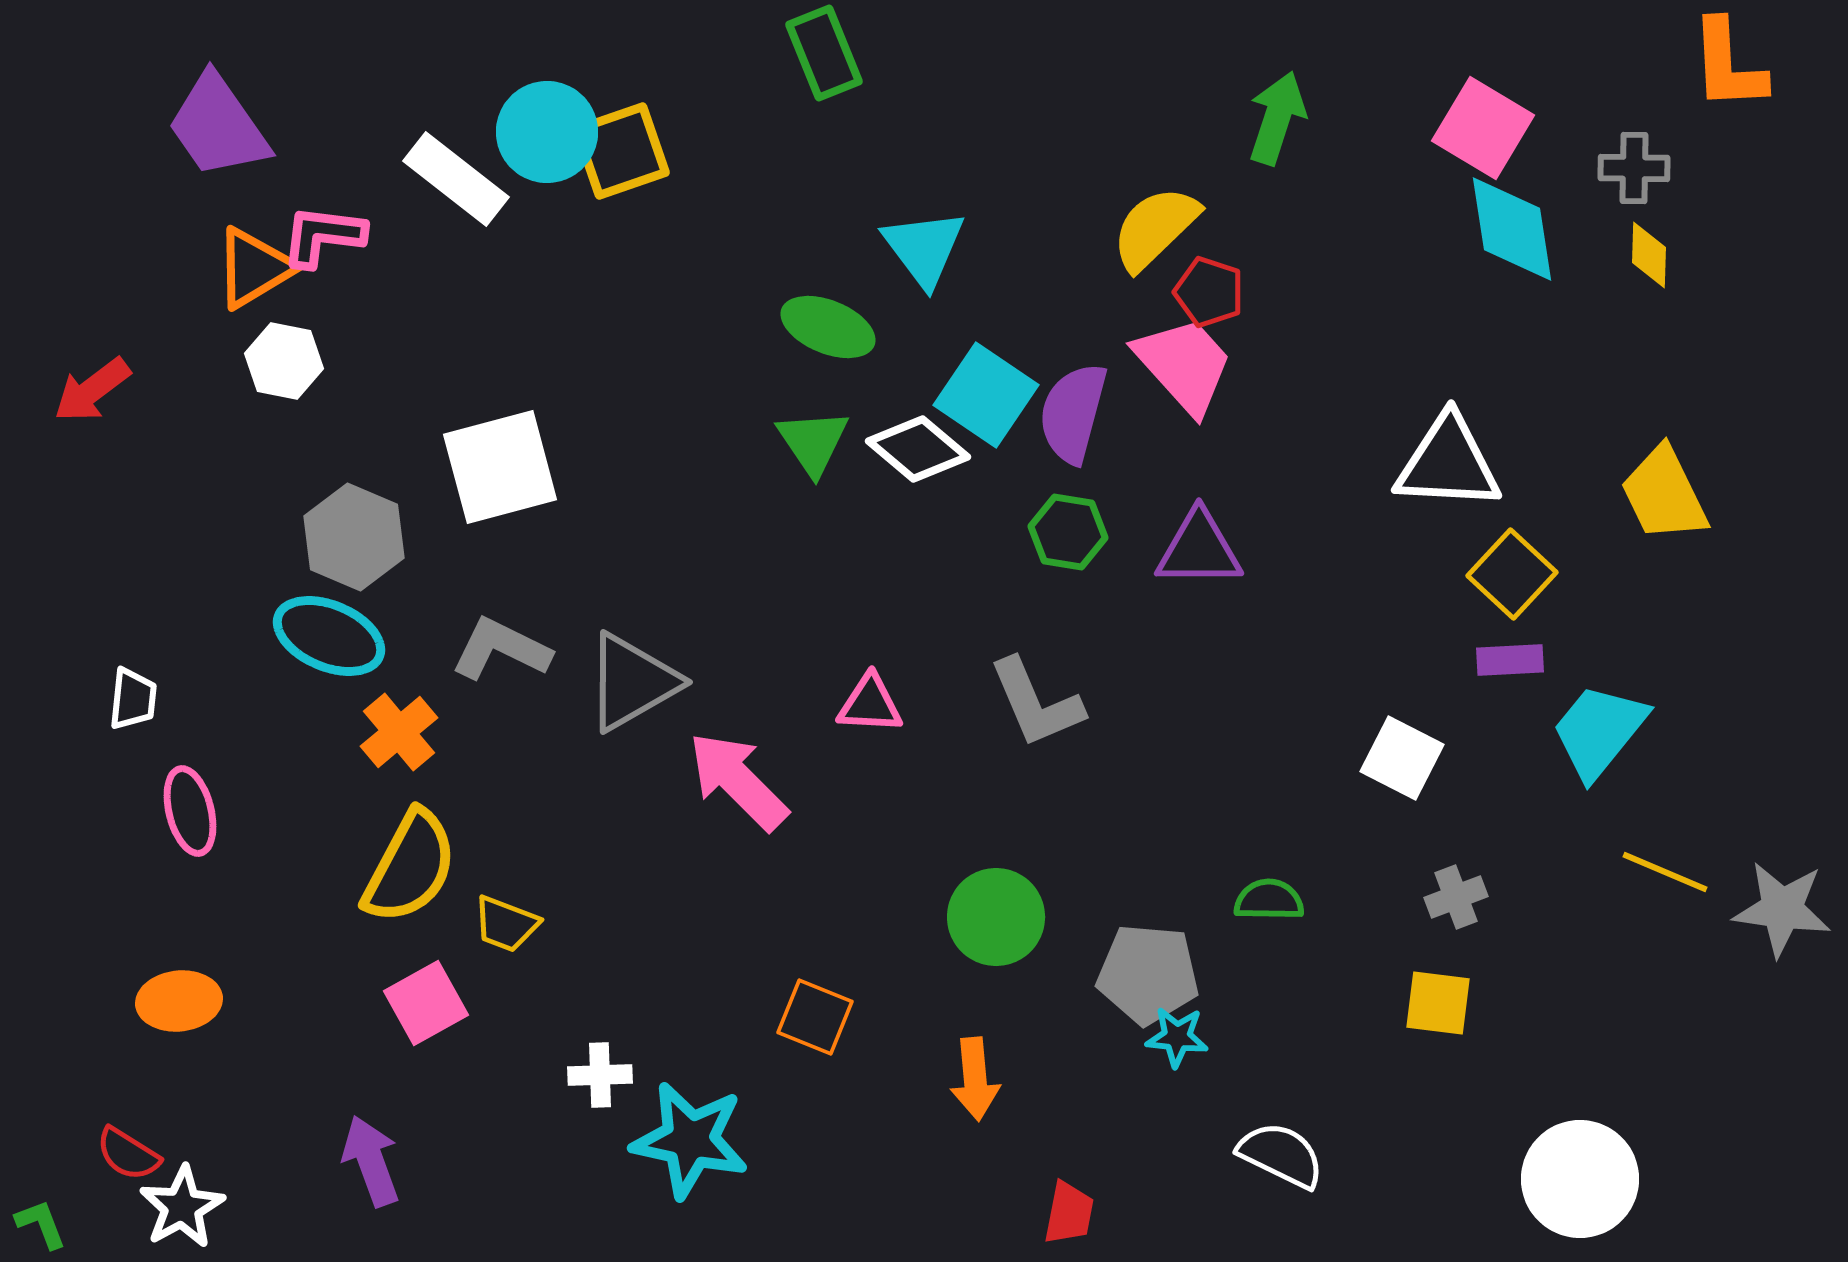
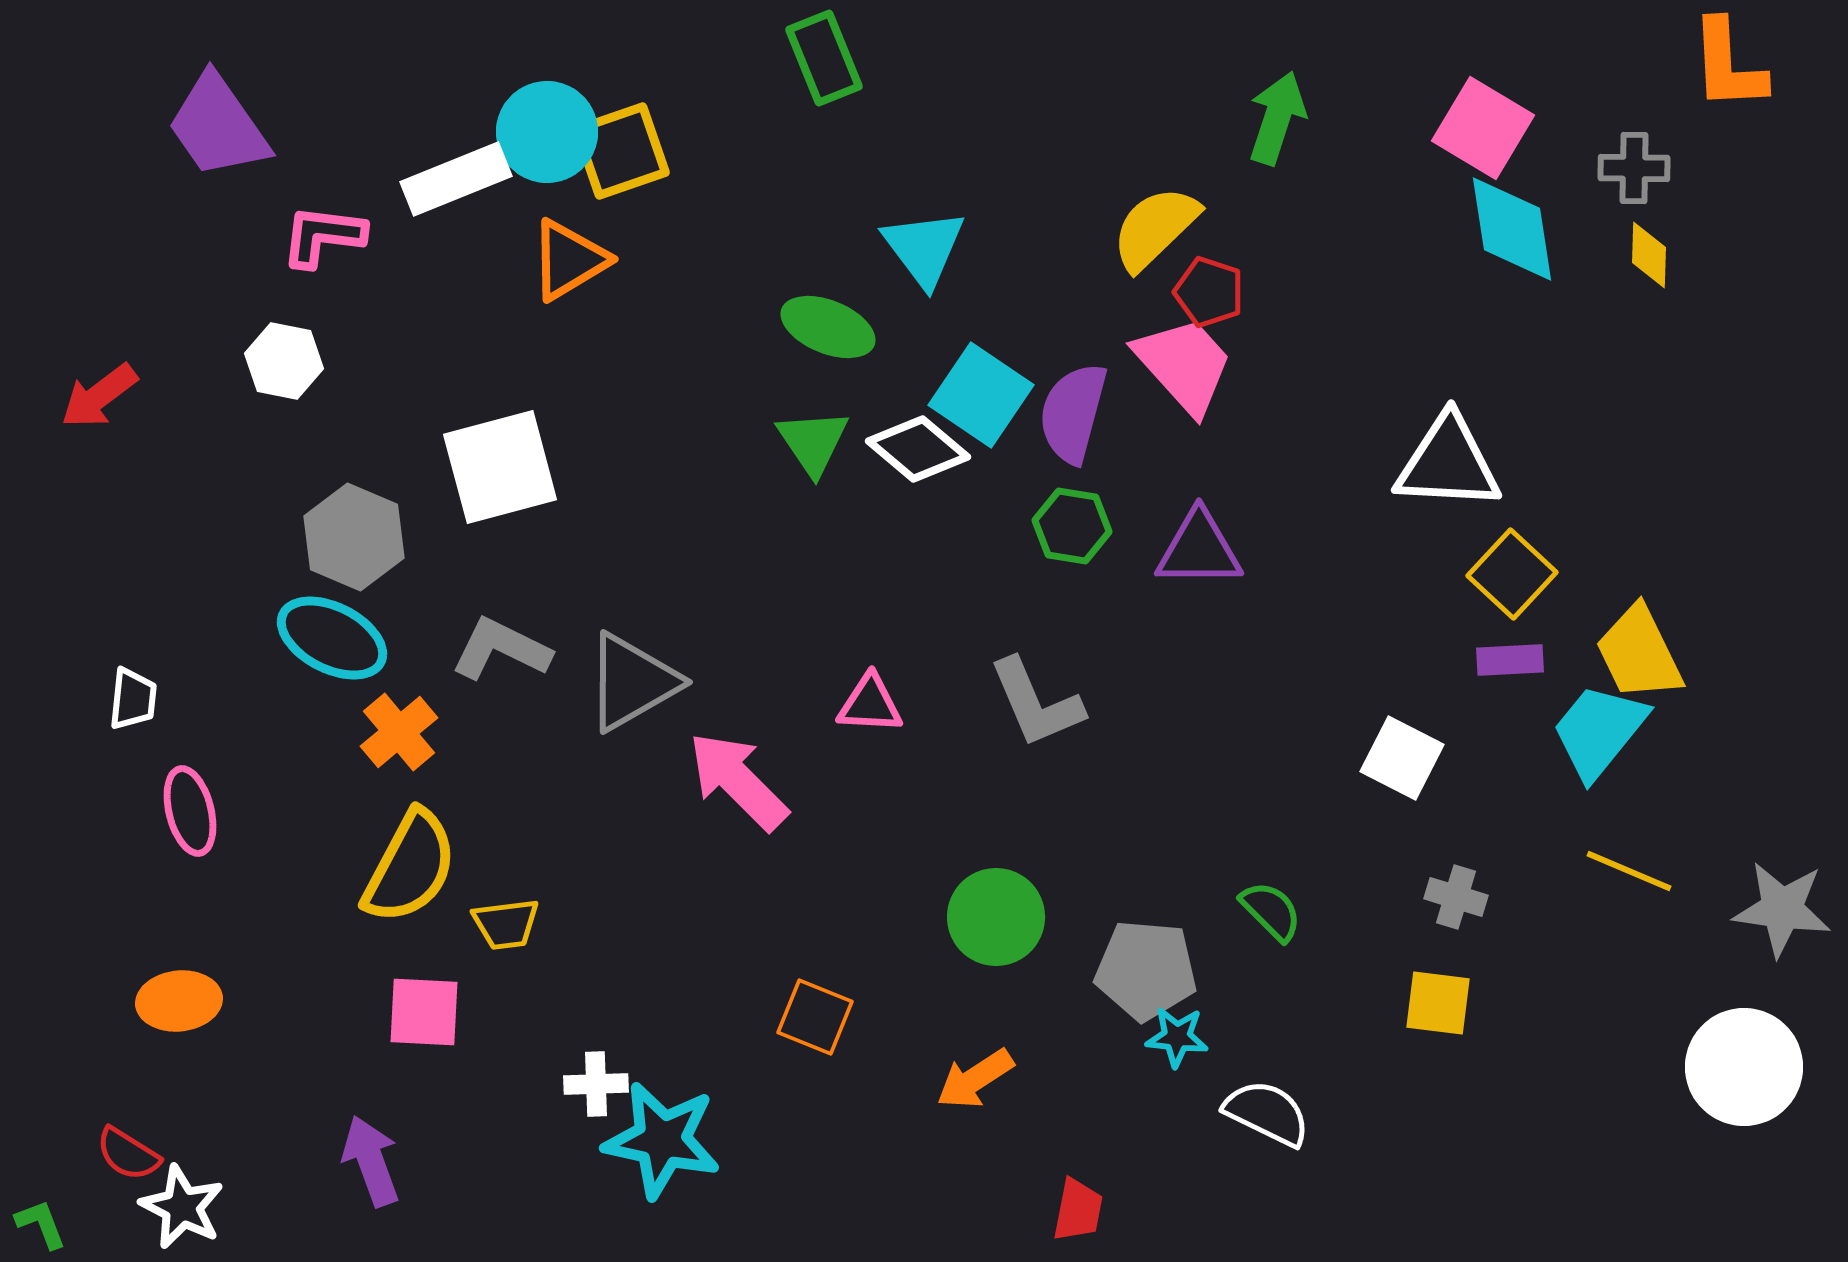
green rectangle at (824, 53): moved 5 px down
white rectangle at (456, 179): rotated 60 degrees counterclockwise
orange triangle at (254, 268): moved 315 px right, 8 px up
red arrow at (92, 390): moved 7 px right, 6 px down
cyan square at (986, 395): moved 5 px left
yellow trapezoid at (1664, 494): moved 25 px left, 159 px down
green hexagon at (1068, 532): moved 4 px right, 6 px up
cyan ellipse at (329, 636): moved 3 px right, 2 px down; rotated 4 degrees clockwise
yellow line at (1665, 872): moved 36 px left, 1 px up
gray cross at (1456, 897): rotated 38 degrees clockwise
green semicircle at (1269, 900): moved 2 px right, 11 px down; rotated 44 degrees clockwise
yellow trapezoid at (506, 924): rotated 28 degrees counterclockwise
gray pentagon at (1148, 974): moved 2 px left, 4 px up
pink square at (426, 1003): moved 2 px left, 9 px down; rotated 32 degrees clockwise
white cross at (600, 1075): moved 4 px left, 9 px down
orange arrow at (975, 1079): rotated 62 degrees clockwise
cyan star at (690, 1140): moved 28 px left
white semicircle at (1281, 1155): moved 14 px left, 42 px up
white circle at (1580, 1179): moved 164 px right, 112 px up
white star at (182, 1207): rotated 16 degrees counterclockwise
red trapezoid at (1069, 1213): moved 9 px right, 3 px up
